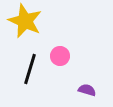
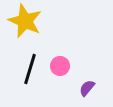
pink circle: moved 10 px down
purple semicircle: moved 2 px up; rotated 66 degrees counterclockwise
